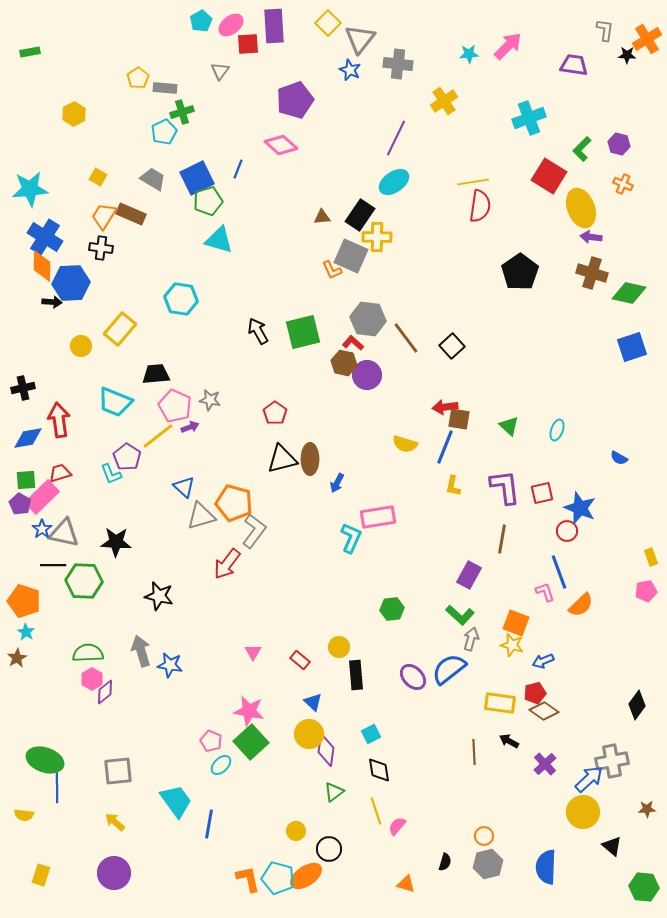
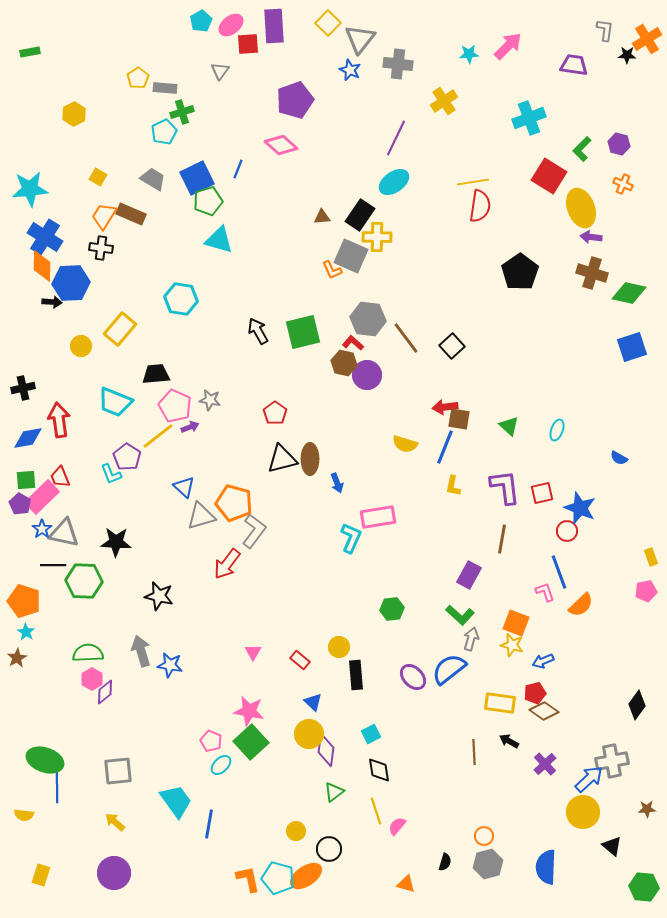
red trapezoid at (60, 473): moved 4 px down; rotated 95 degrees counterclockwise
blue arrow at (337, 483): rotated 48 degrees counterclockwise
